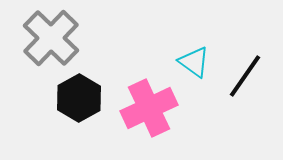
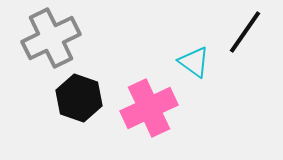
gray cross: rotated 20 degrees clockwise
black line: moved 44 px up
black hexagon: rotated 12 degrees counterclockwise
